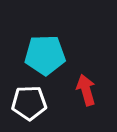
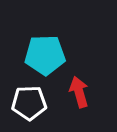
red arrow: moved 7 px left, 2 px down
